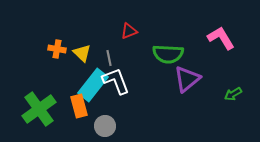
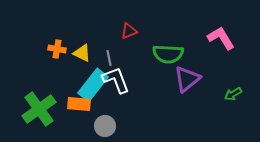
yellow triangle: rotated 18 degrees counterclockwise
white L-shape: moved 1 px up
orange rectangle: moved 2 px up; rotated 70 degrees counterclockwise
